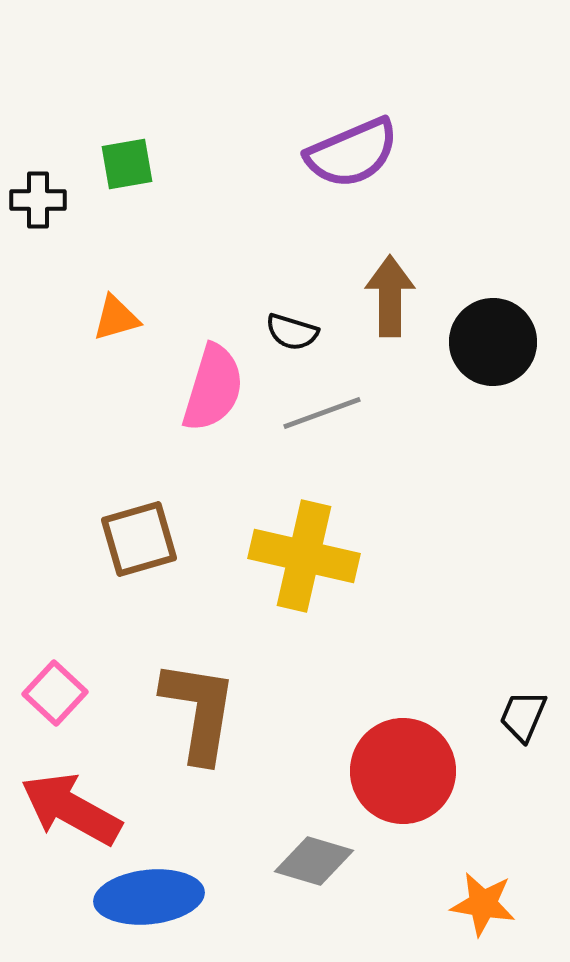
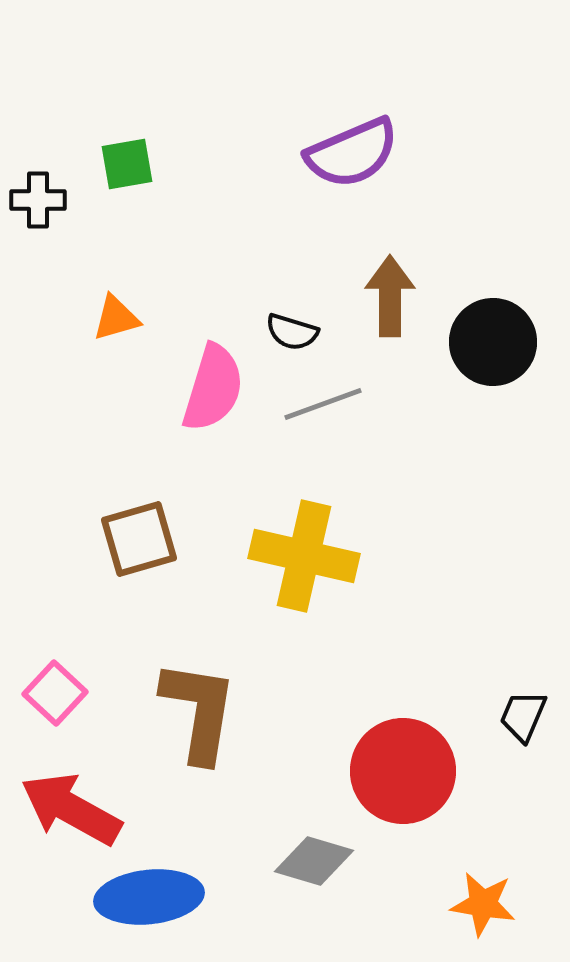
gray line: moved 1 px right, 9 px up
